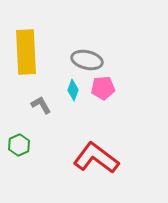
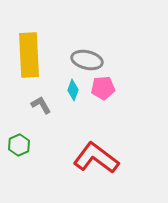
yellow rectangle: moved 3 px right, 3 px down
